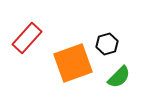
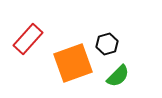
red rectangle: moved 1 px right, 1 px down
green semicircle: moved 1 px left, 1 px up
